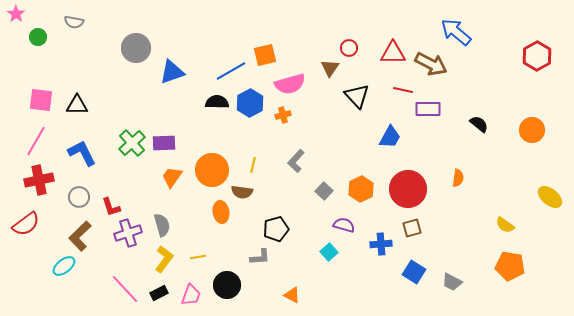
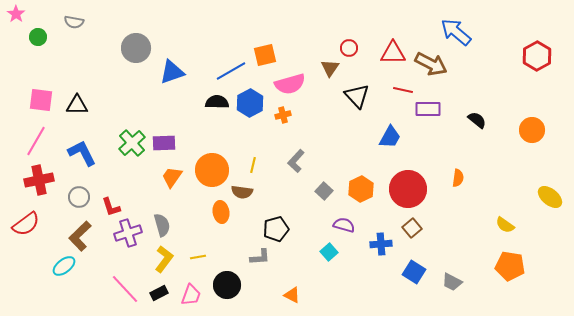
black semicircle at (479, 124): moved 2 px left, 4 px up
brown square at (412, 228): rotated 24 degrees counterclockwise
